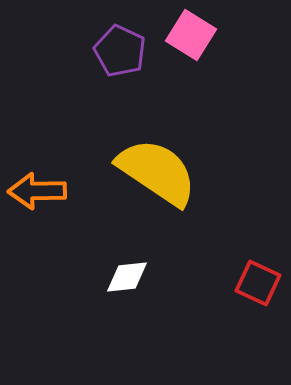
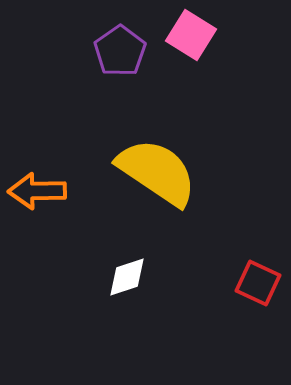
purple pentagon: rotated 12 degrees clockwise
white diamond: rotated 12 degrees counterclockwise
